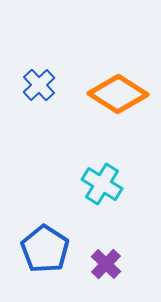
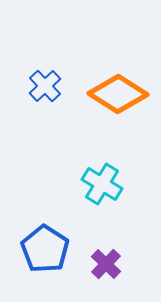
blue cross: moved 6 px right, 1 px down
